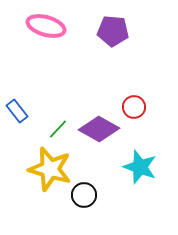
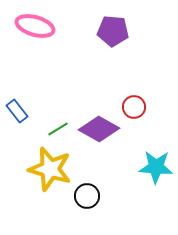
pink ellipse: moved 11 px left
green line: rotated 15 degrees clockwise
cyan star: moved 16 px right; rotated 16 degrees counterclockwise
black circle: moved 3 px right, 1 px down
